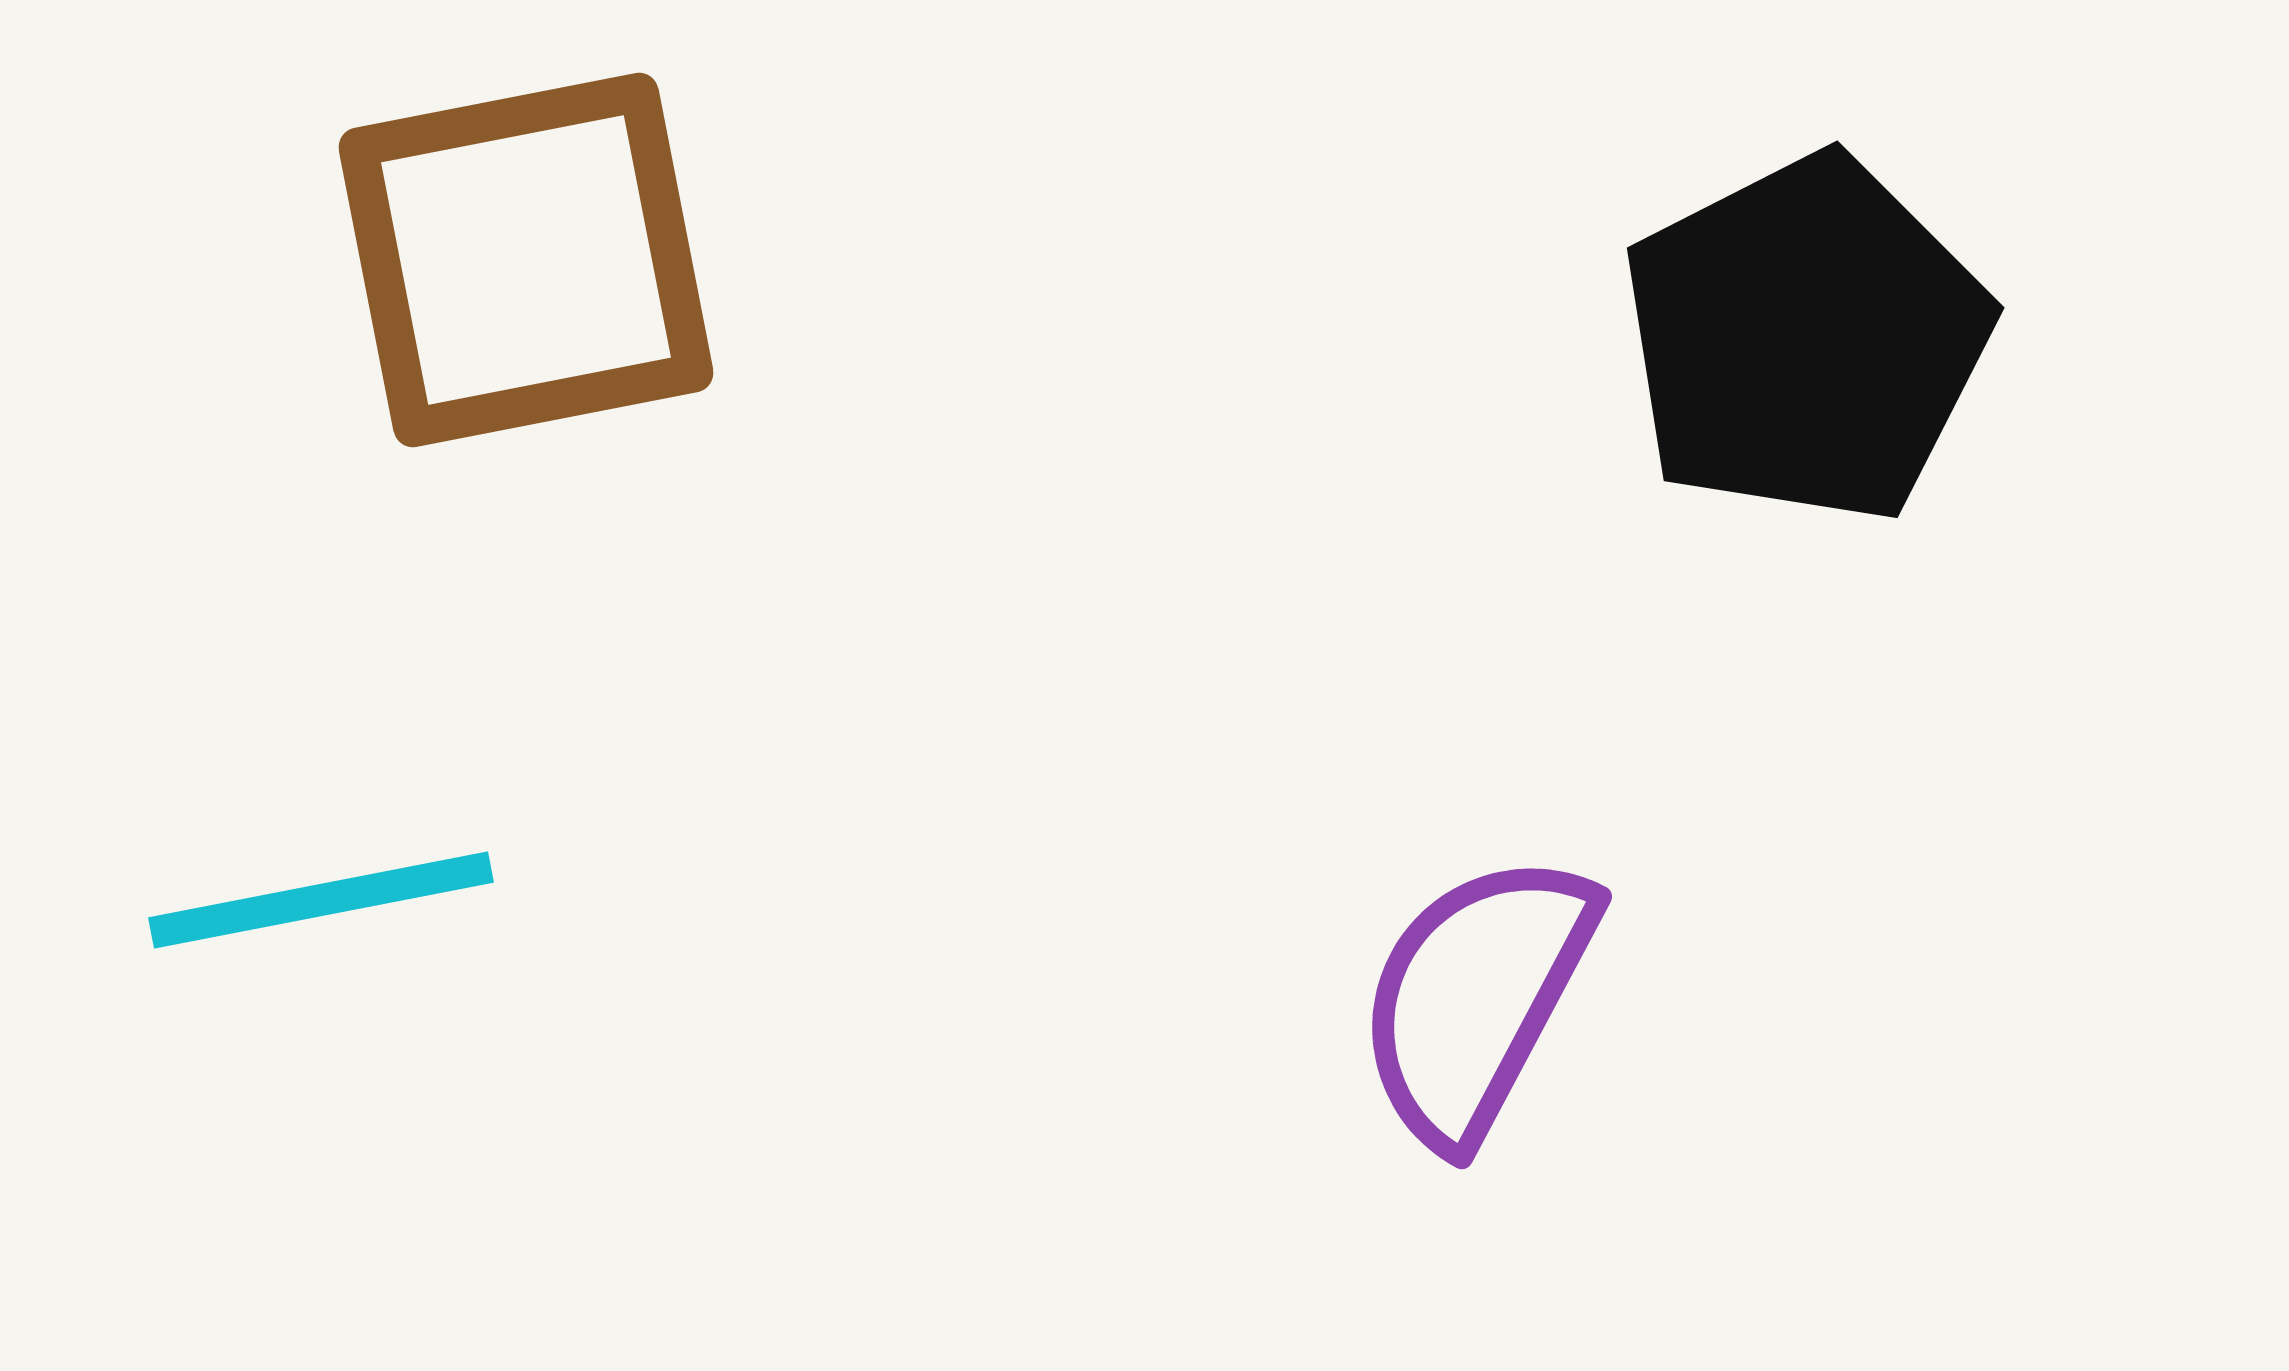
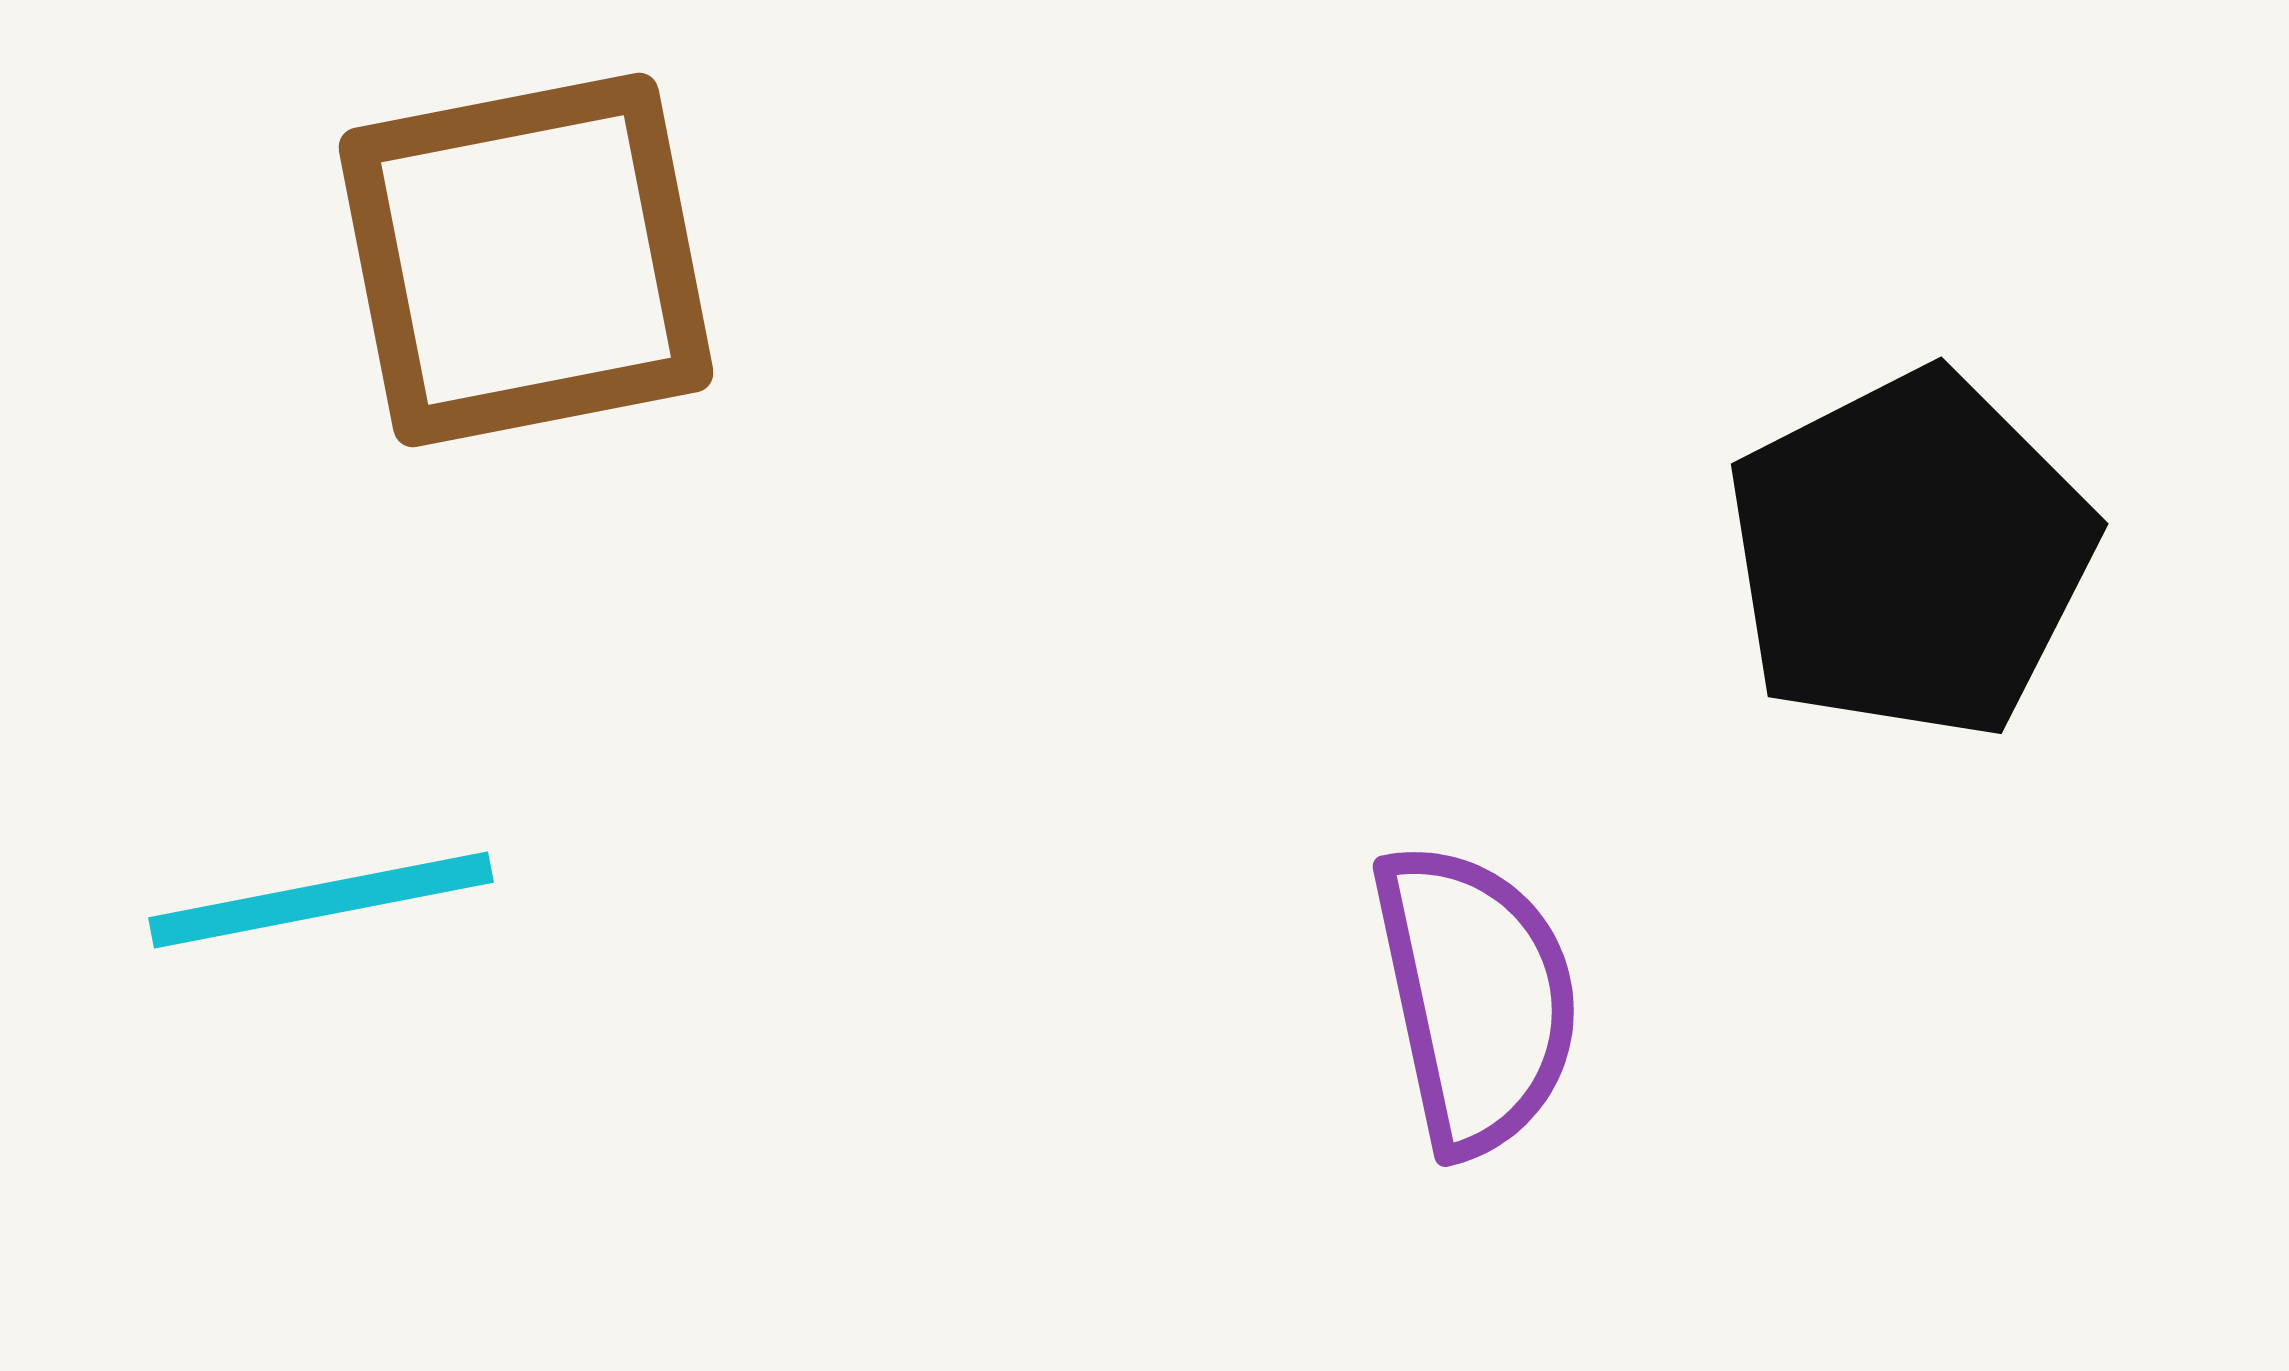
black pentagon: moved 104 px right, 216 px down
purple semicircle: rotated 140 degrees clockwise
